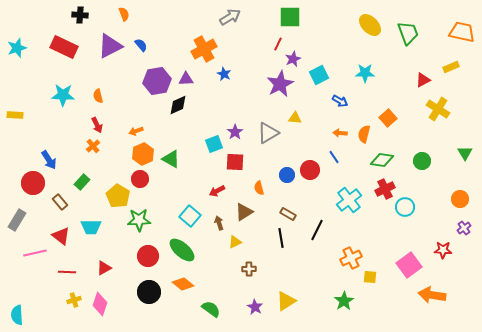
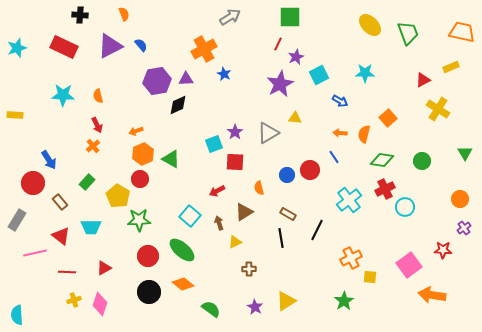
purple star at (293, 59): moved 3 px right, 2 px up
green rectangle at (82, 182): moved 5 px right
